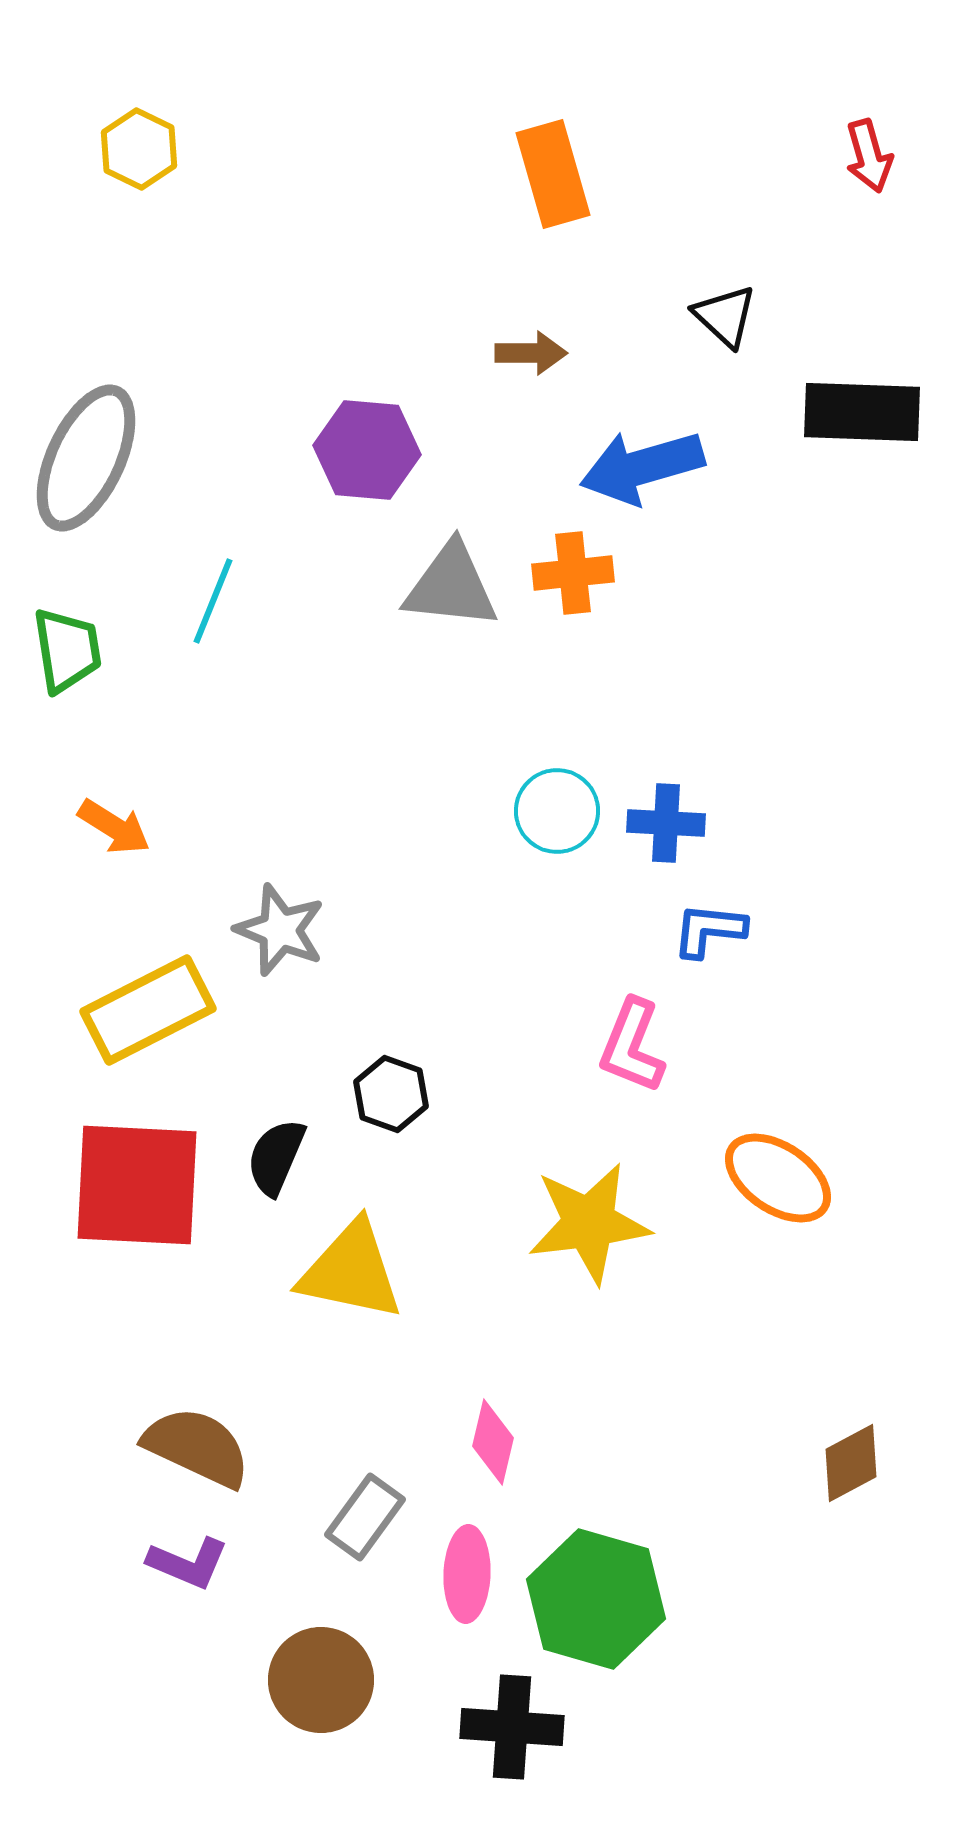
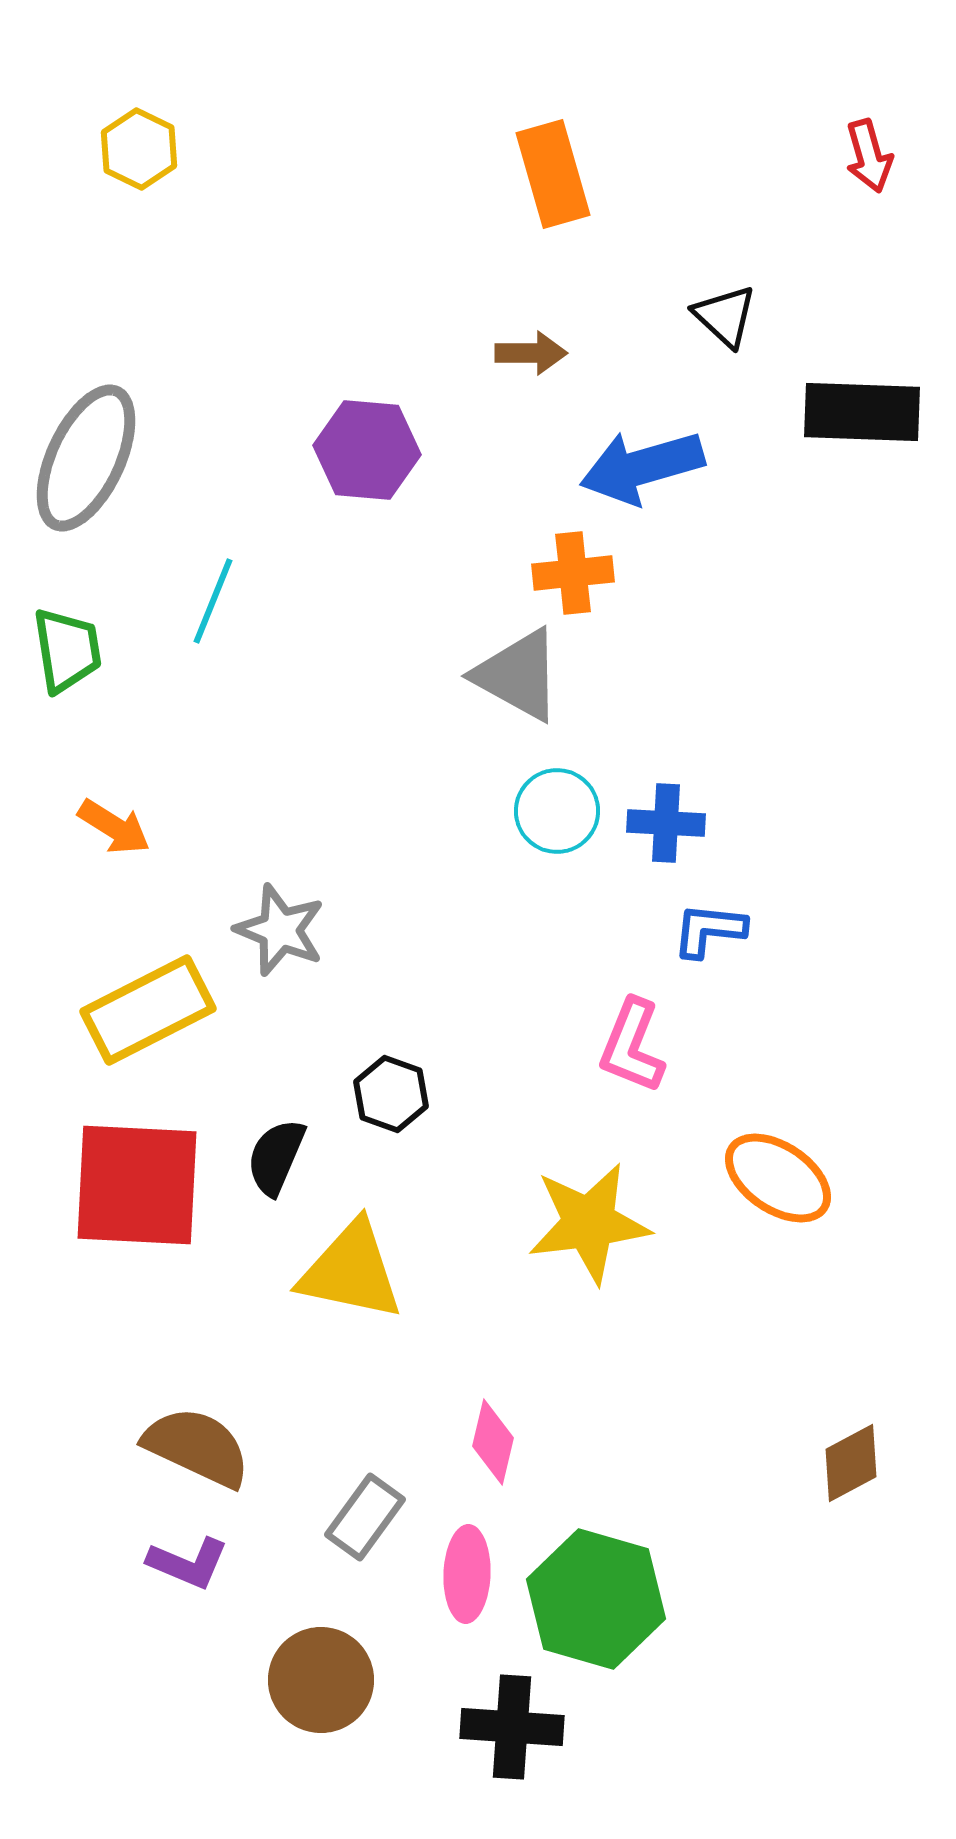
gray triangle: moved 67 px right, 89 px down; rotated 23 degrees clockwise
